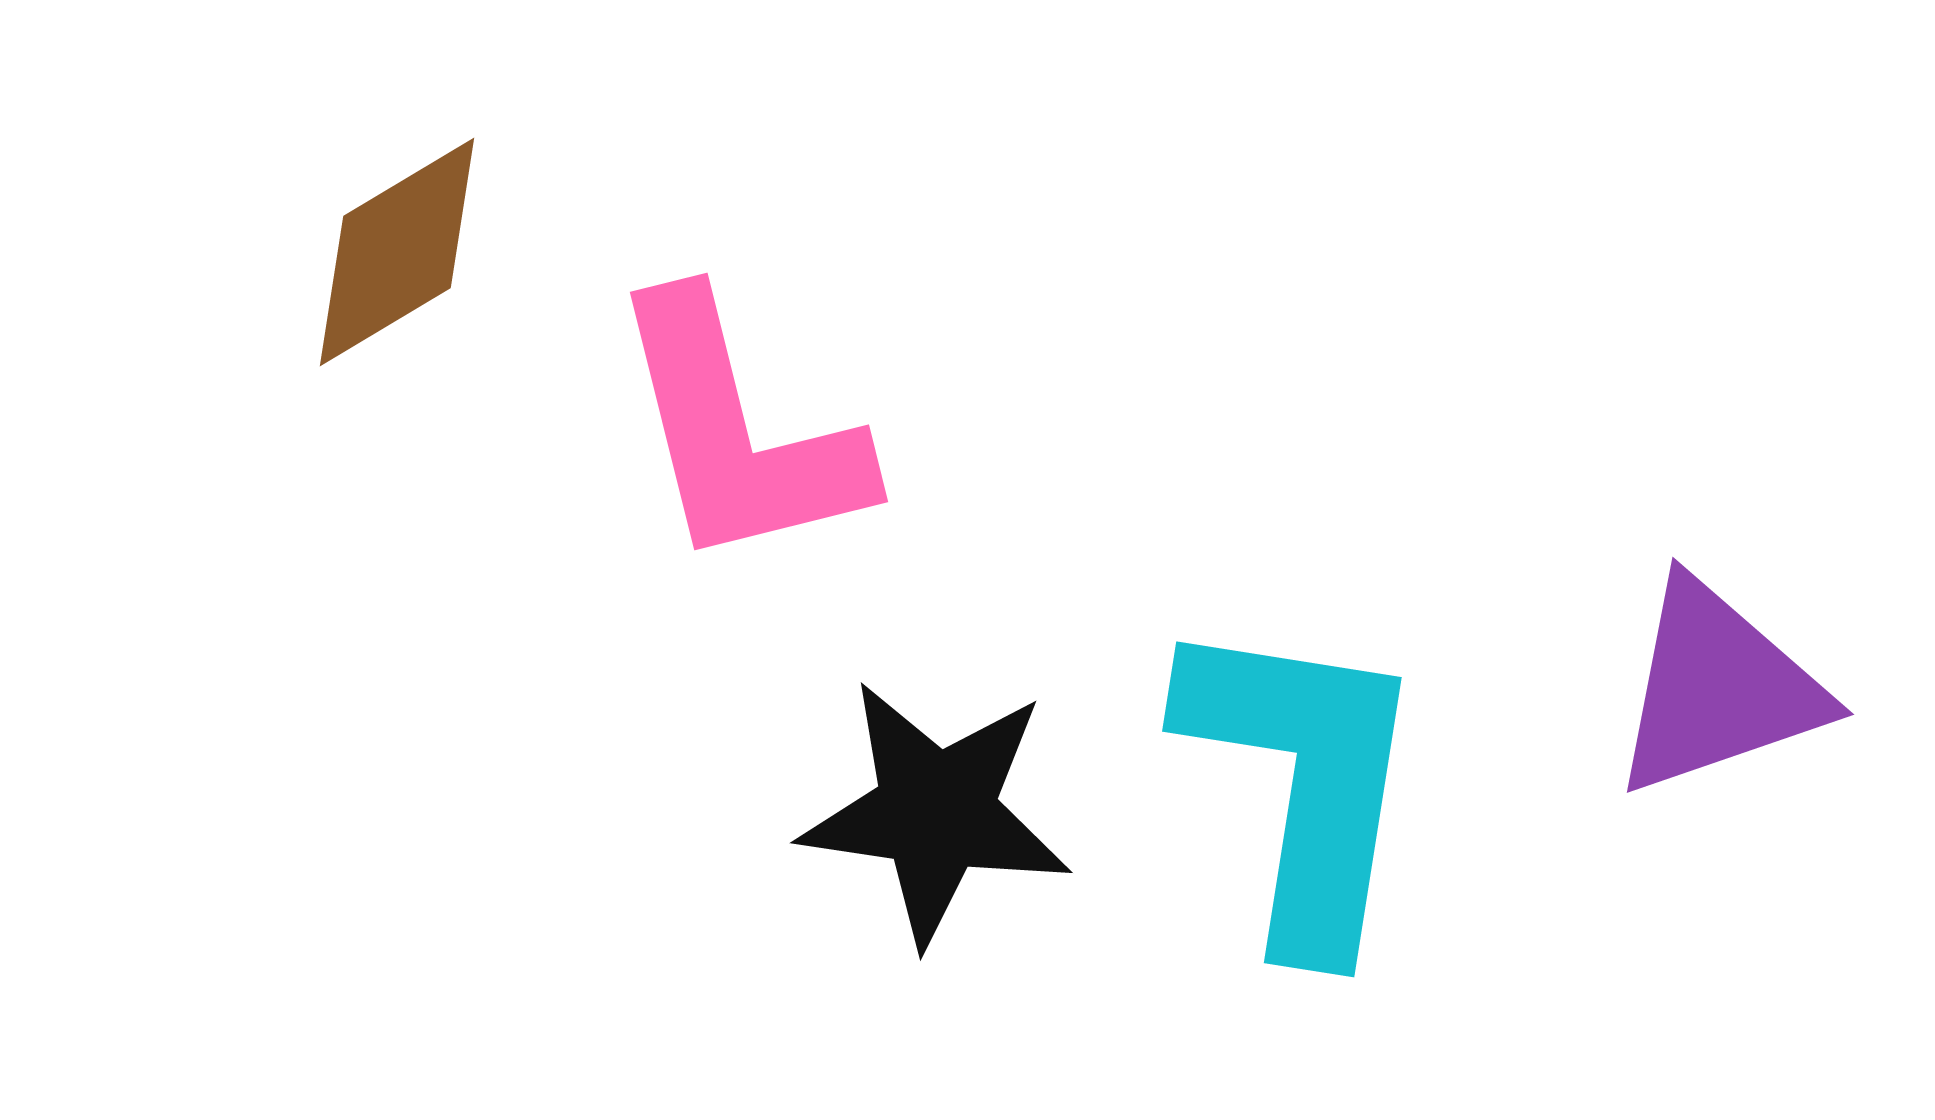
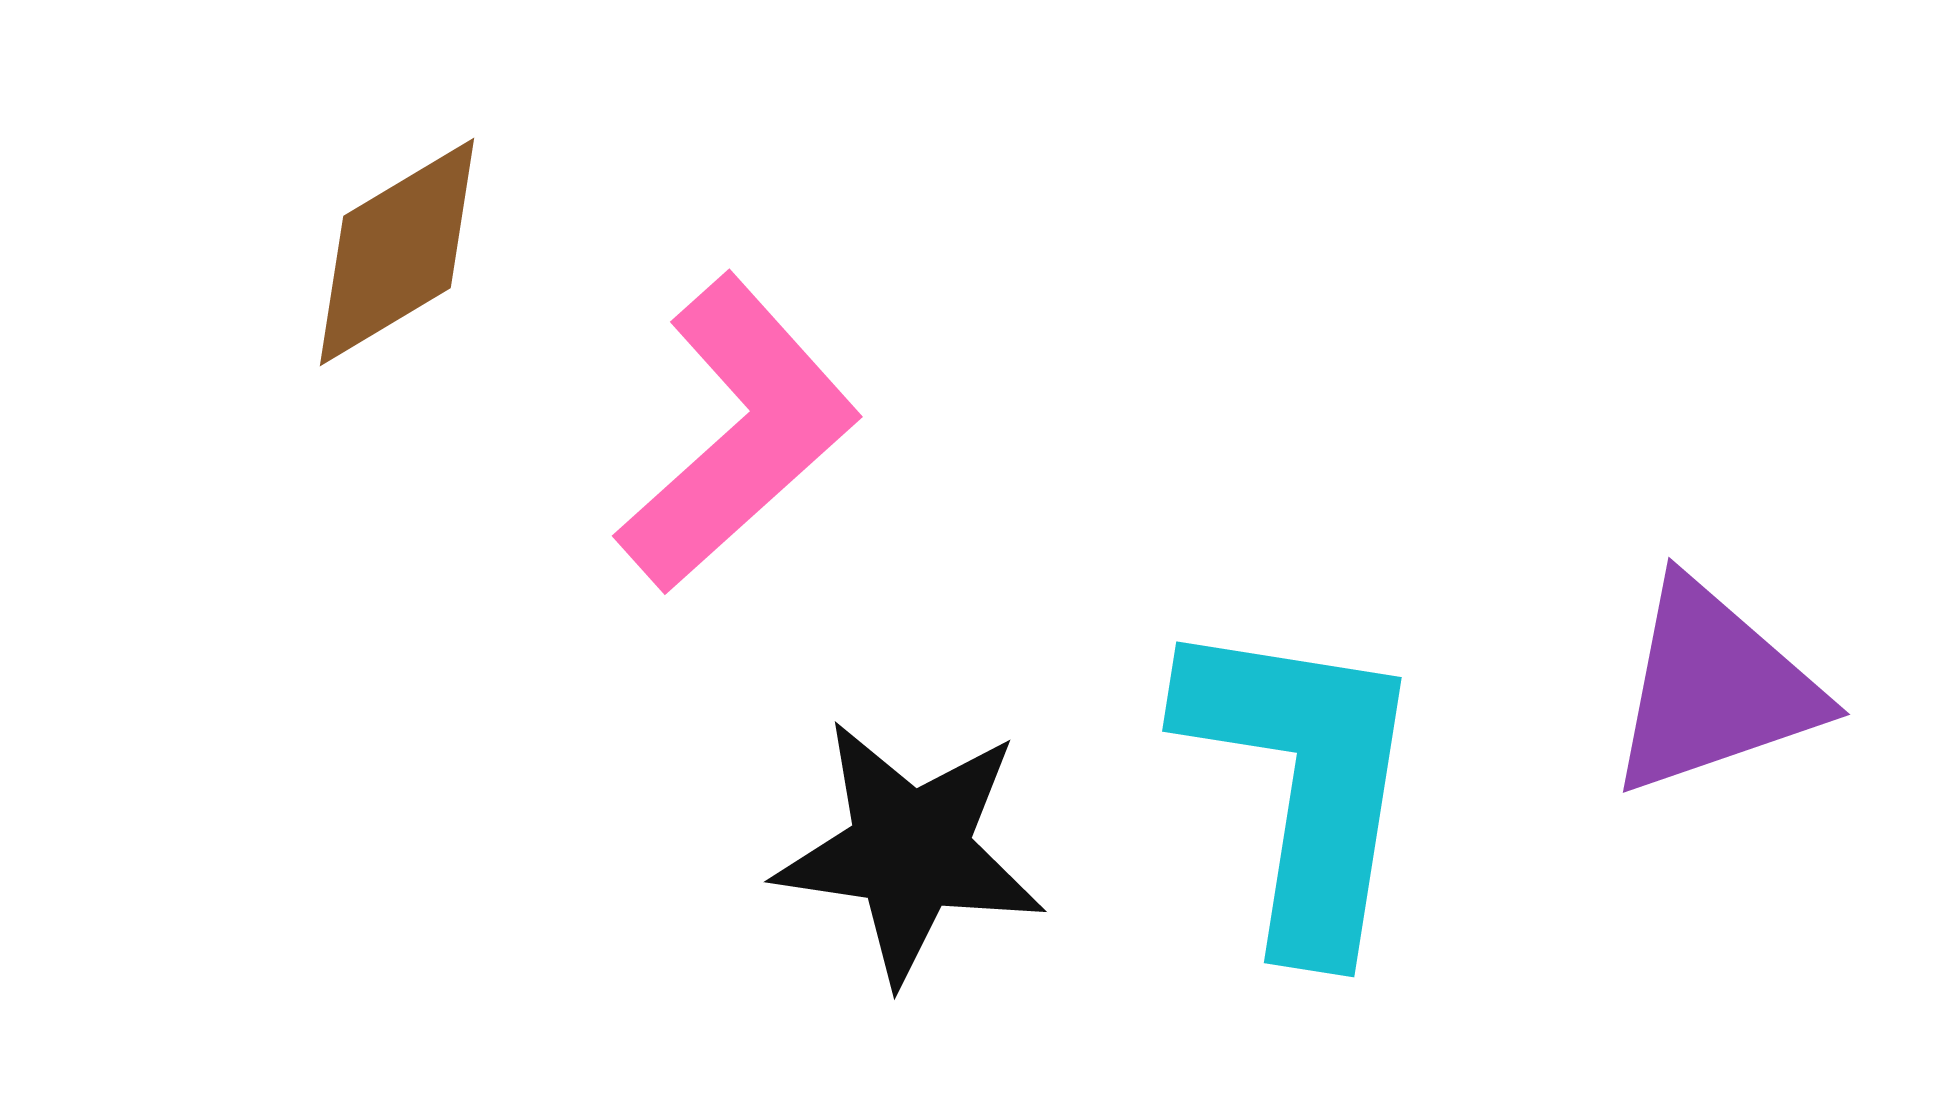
pink L-shape: moved 2 px down; rotated 118 degrees counterclockwise
purple triangle: moved 4 px left
black star: moved 26 px left, 39 px down
